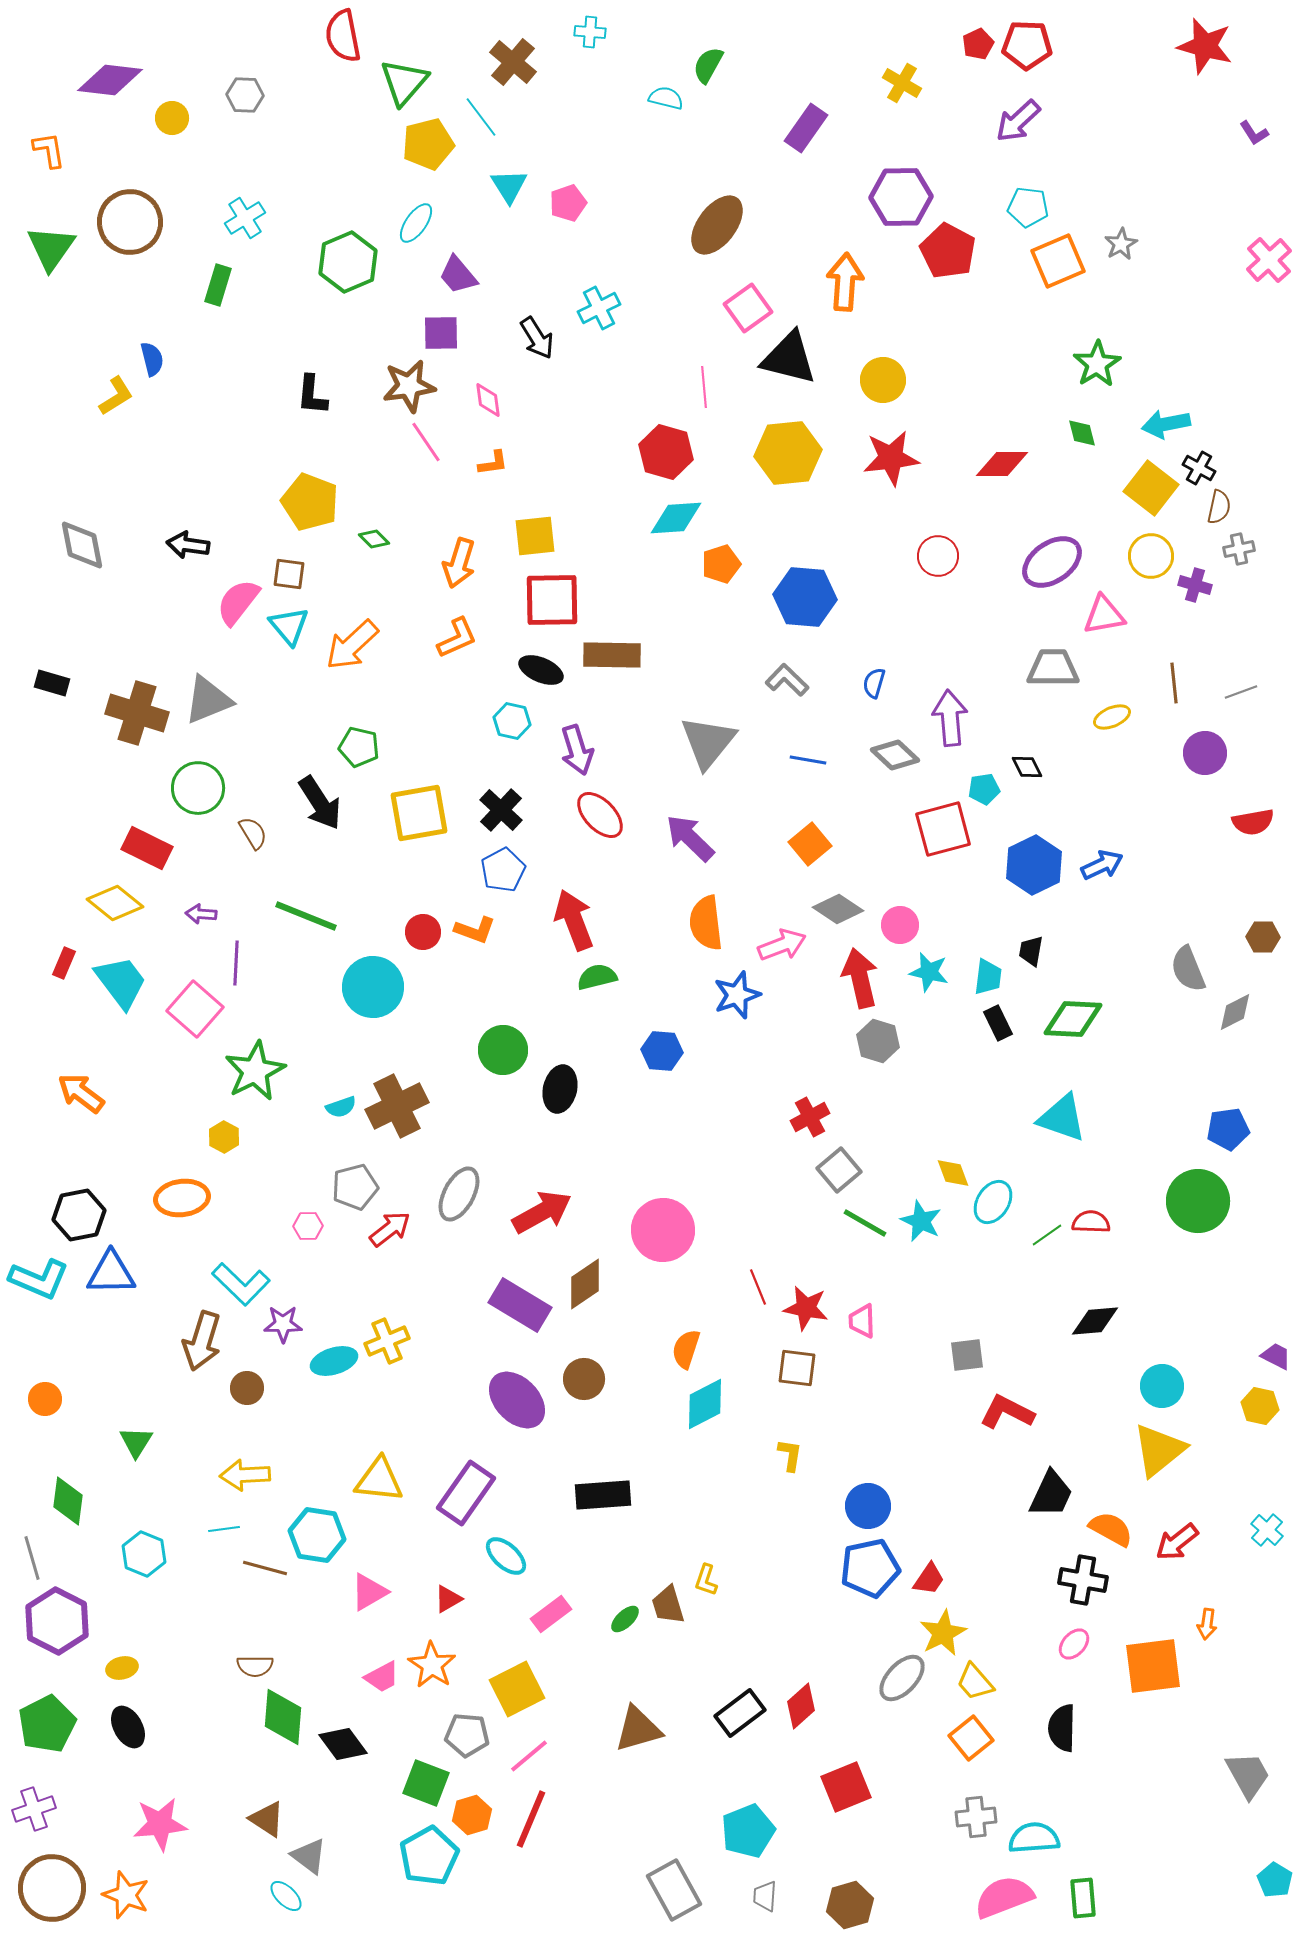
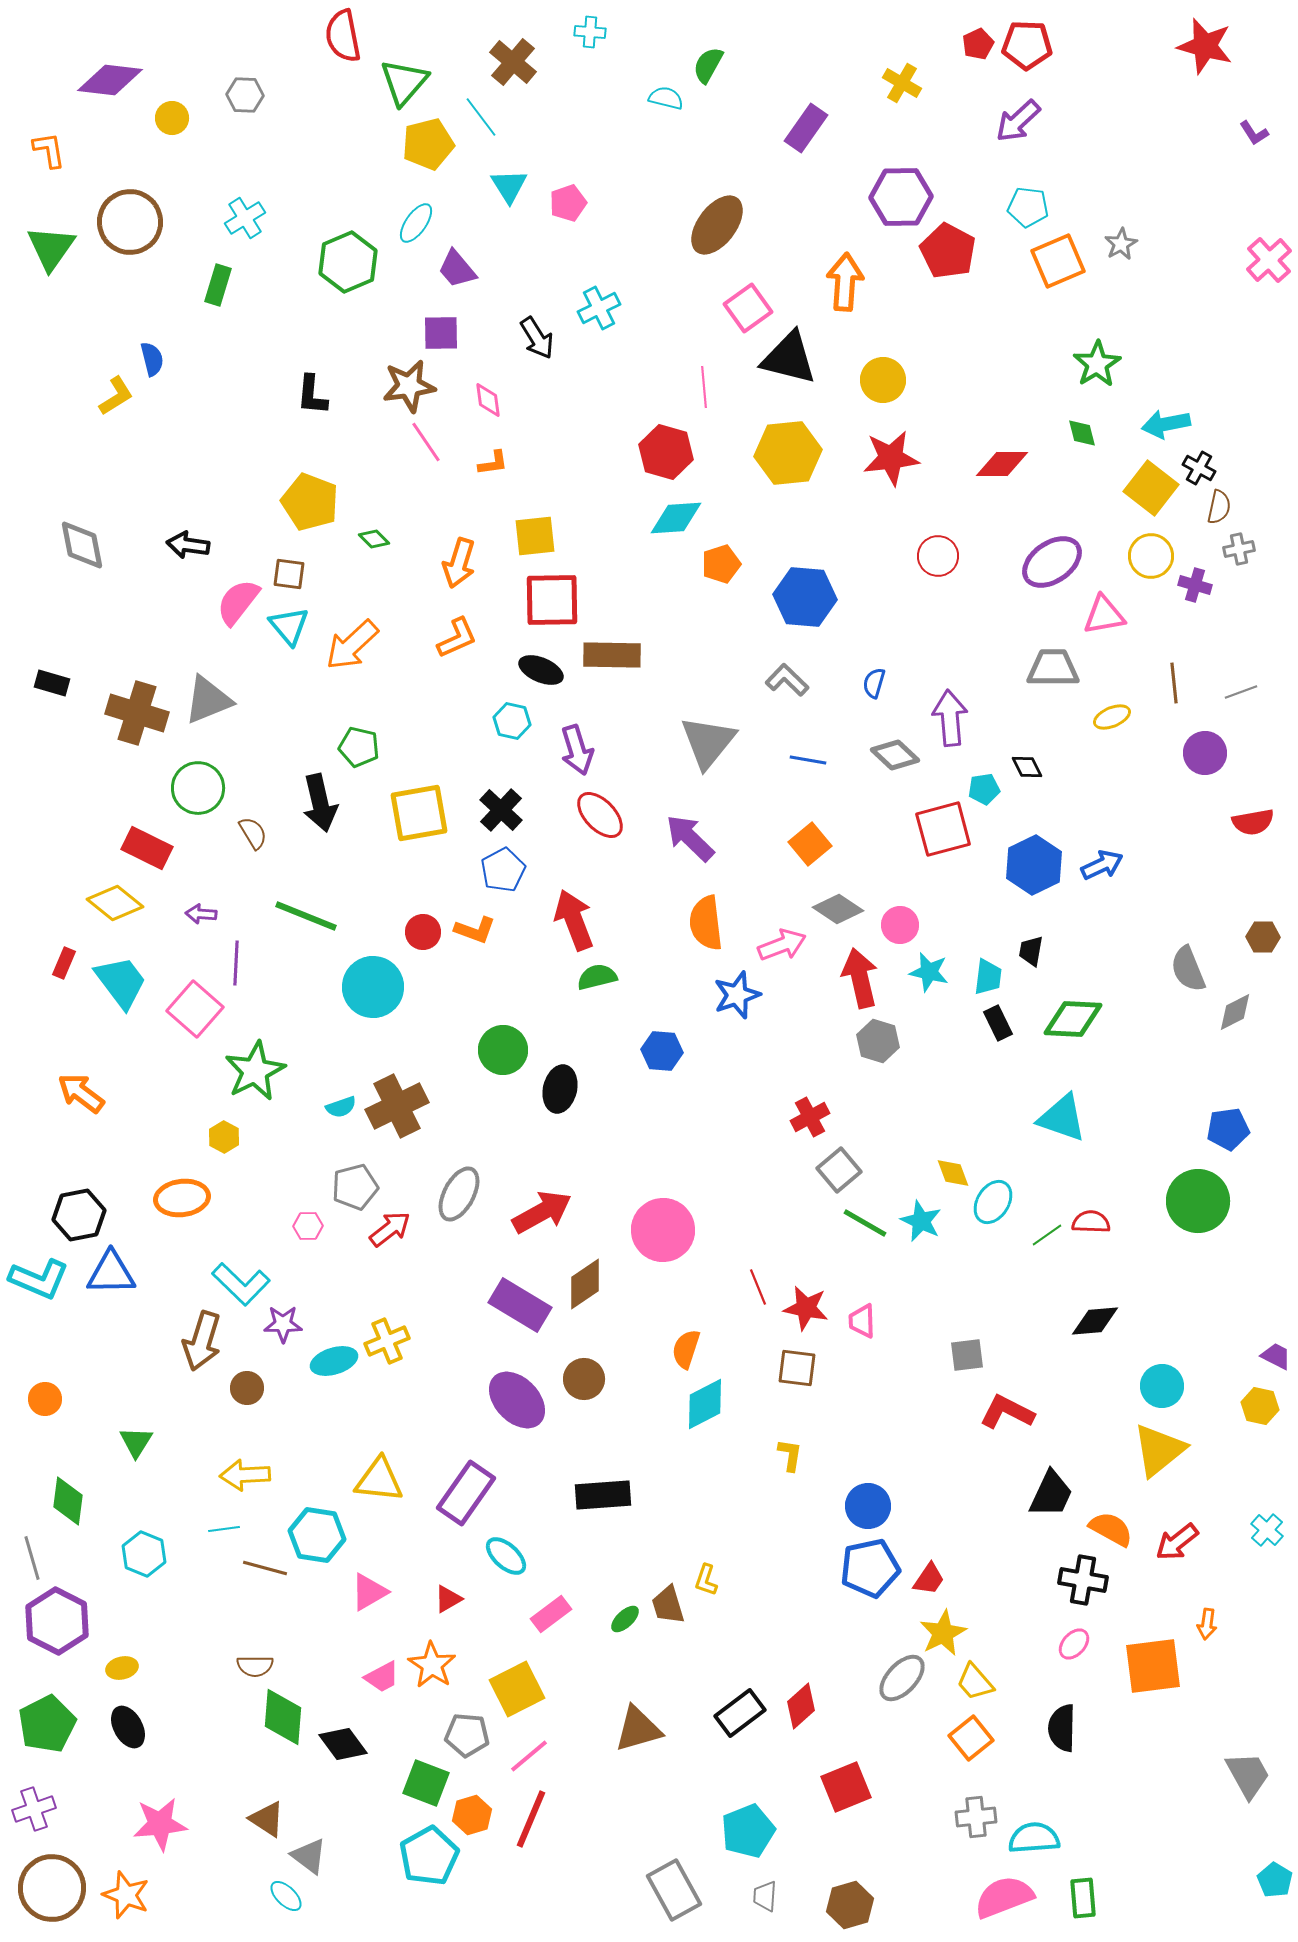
purple trapezoid at (458, 275): moved 1 px left, 6 px up
black arrow at (320, 803): rotated 20 degrees clockwise
